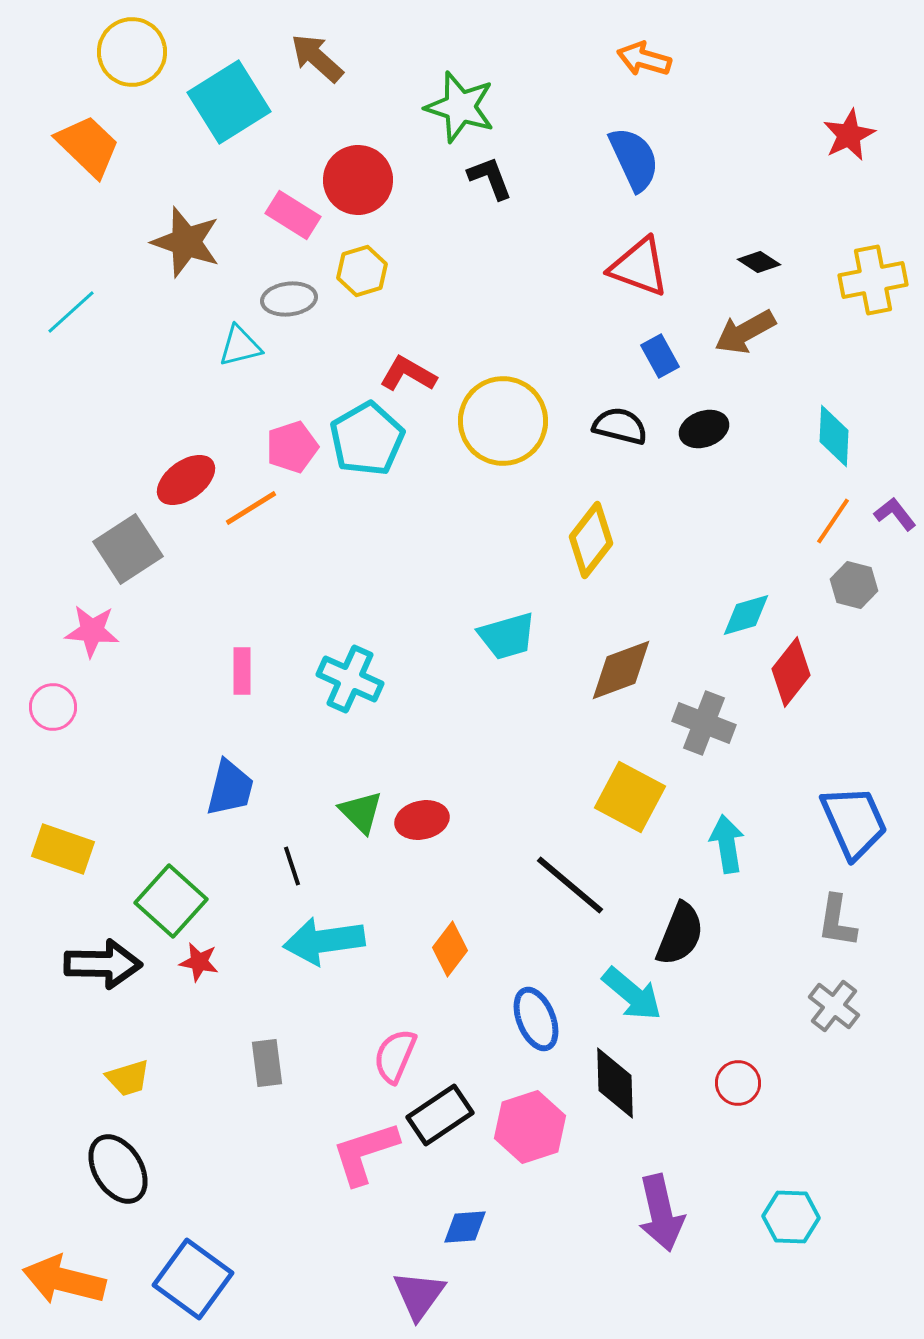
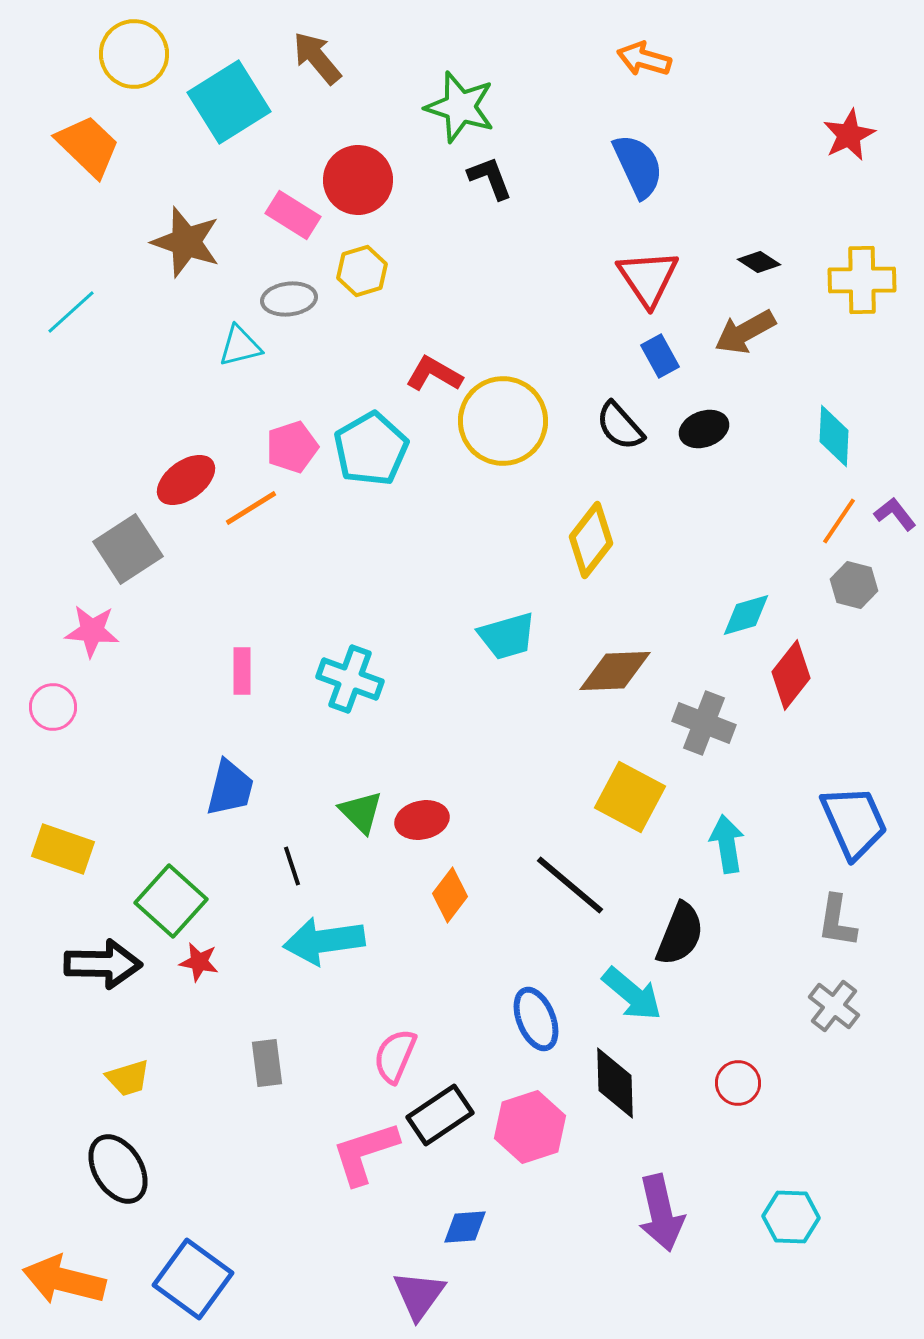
yellow circle at (132, 52): moved 2 px right, 2 px down
brown arrow at (317, 58): rotated 8 degrees clockwise
blue semicircle at (634, 159): moved 4 px right, 7 px down
red triangle at (639, 267): moved 9 px right, 11 px down; rotated 36 degrees clockwise
yellow cross at (873, 280): moved 11 px left; rotated 10 degrees clockwise
red L-shape at (408, 374): moved 26 px right
black semicircle at (620, 426): rotated 146 degrees counterclockwise
cyan pentagon at (367, 439): moved 4 px right, 10 px down
orange line at (833, 521): moved 6 px right
brown diamond at (621, 670): moved 6 px left, 1 px down; rotated 18 degrees clockwise
red diamond at (791, 672): moved 3 px down
cyan cross at (350, 679): rotated 4 degrees counterclockwise
orange diamond at (450, 949): moved 54 px up
